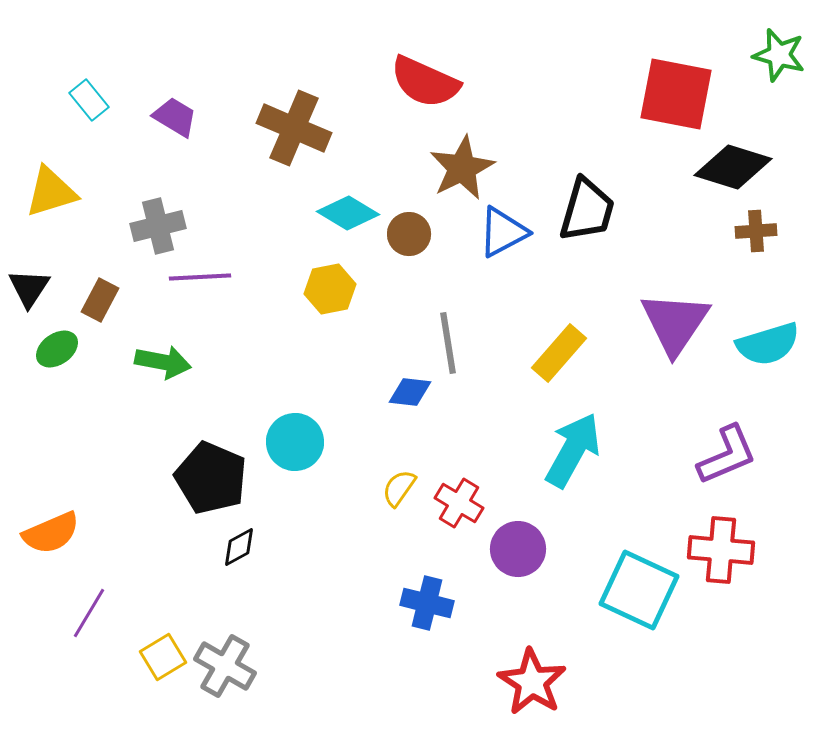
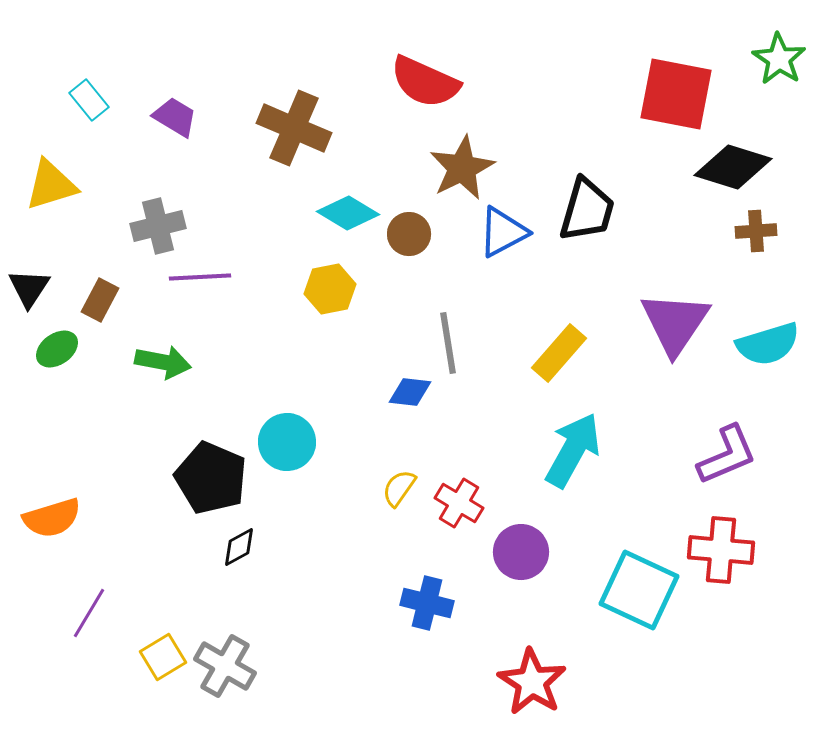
green star at (779, 55): moved 4 px down; rotated 18 degrees clockwise
yellow triangle at (51, 192): moved 7 px up
cyan circle at (295, 442): moved 8 px left
orange semicircle at (51, 533): moved 1 px right, 15 px up; rotated 6 degrees clockwise
purple circle at (518, 549): moved 3 px right, 3 px down
